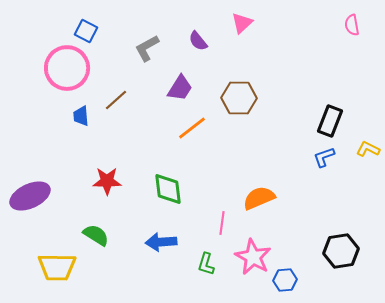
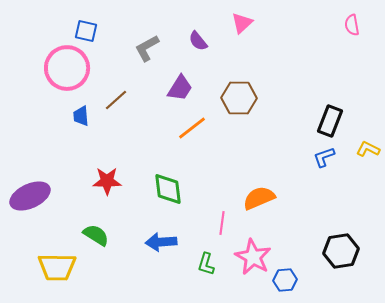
blue square: rotated 15 degrees counterclockwise
